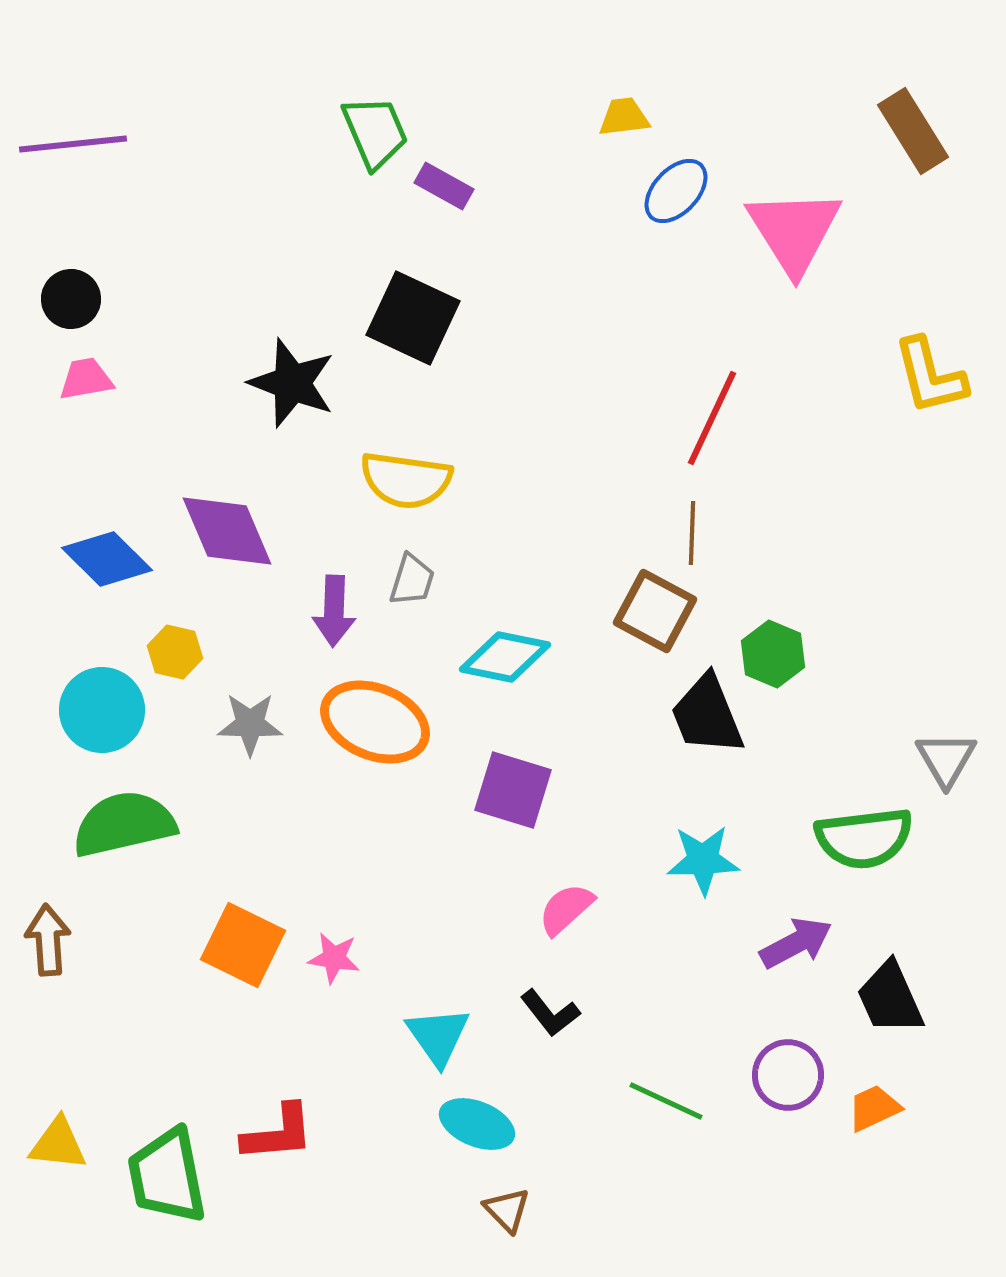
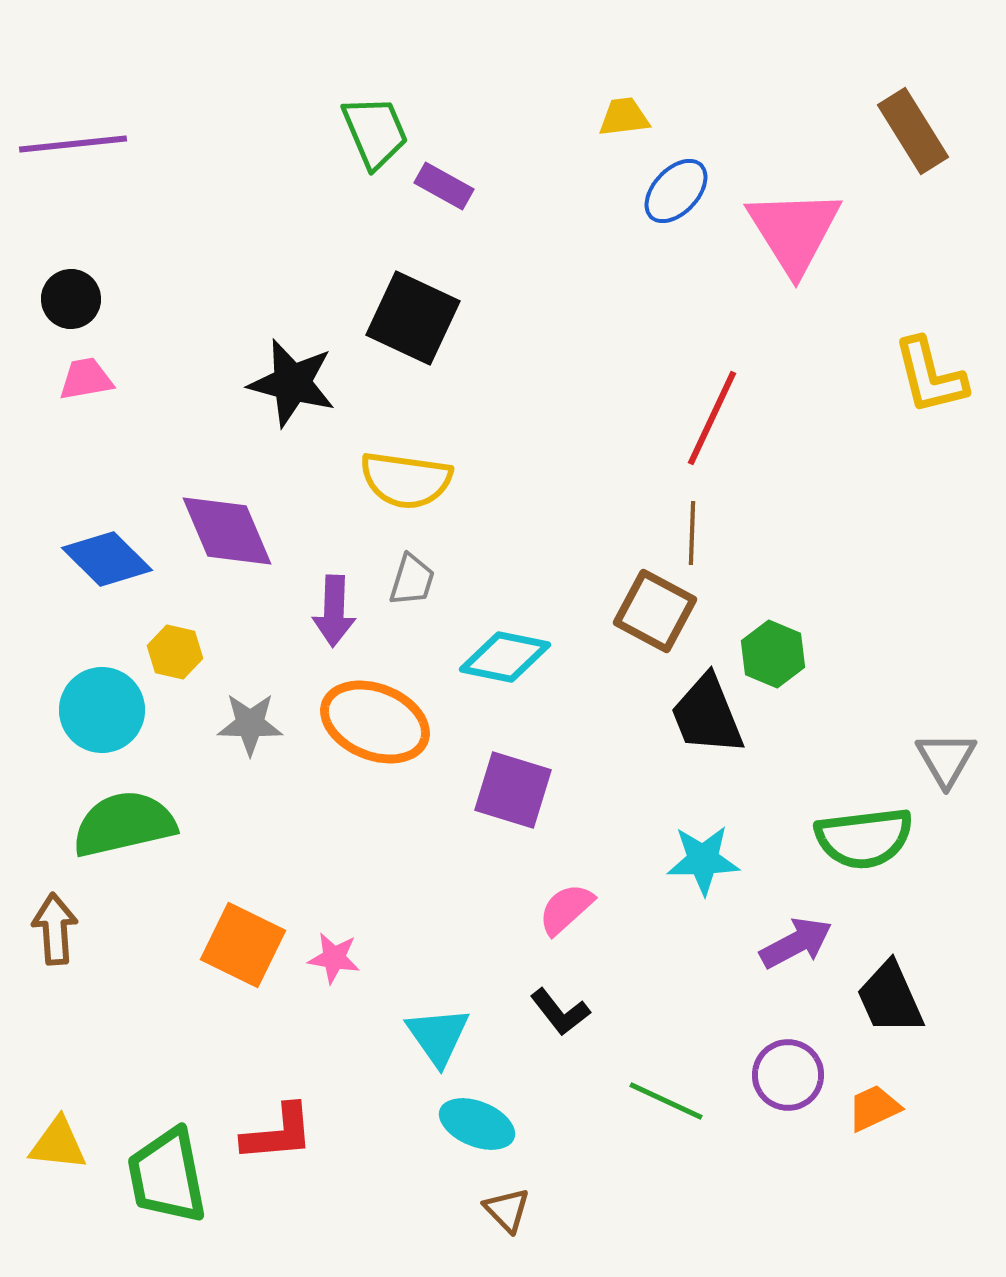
black star at (292, 383): rotated 6 degrees counterclockwise
brown arrow at (48, 940): moved 7 px right, 11 px up
black L-shape at (550, 1013): moved 10 px right, 1 px up
